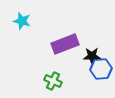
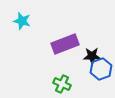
blue hexagon: rotated 15 degrees counterclockwise
green cross: moved 9 px right, 3 px down
